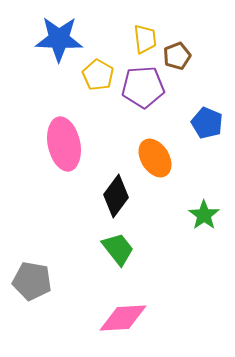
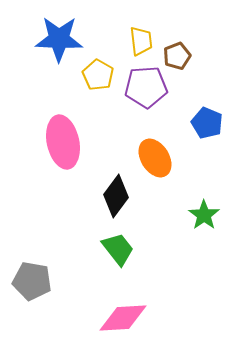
yellow trapezoid: moved 4 px left, 2 px down
purple pentagon: moved 3 px right
pink ellipse: moved 1 px left, 2 px up
